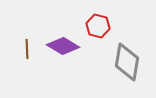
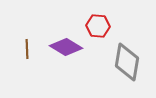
red hexagon: rotated 10 degrees counterclockwise
purple diamond: moved 3 px right, 1 px down
